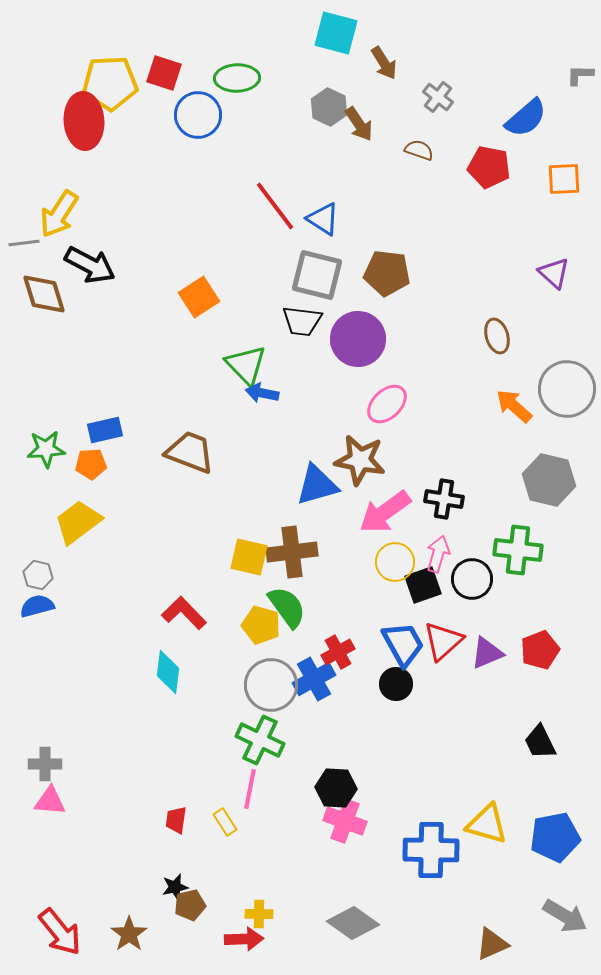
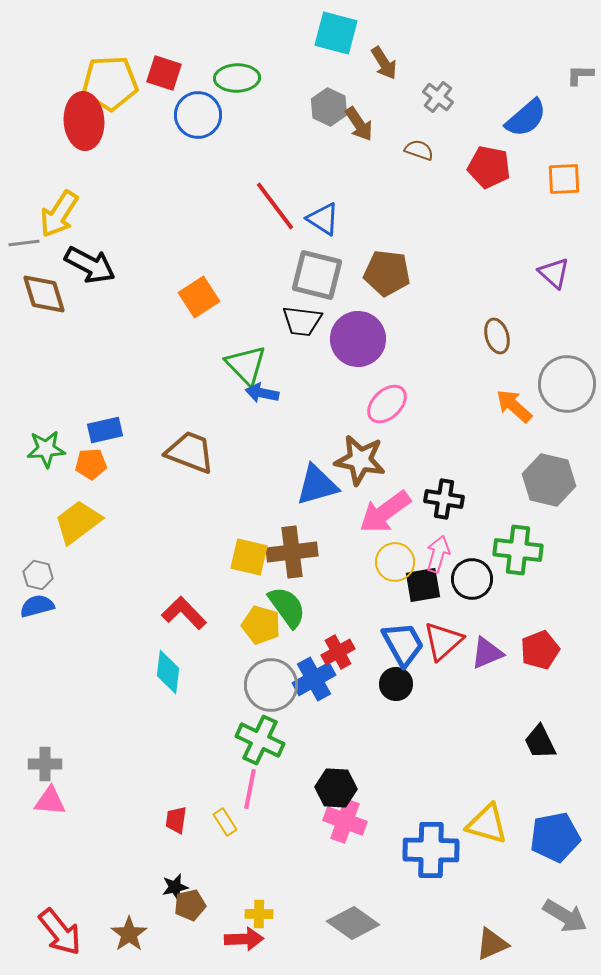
gray circle at (567, 389): moved 5 px up
black square at (423, 585): rotated 9 degrees clockwise
